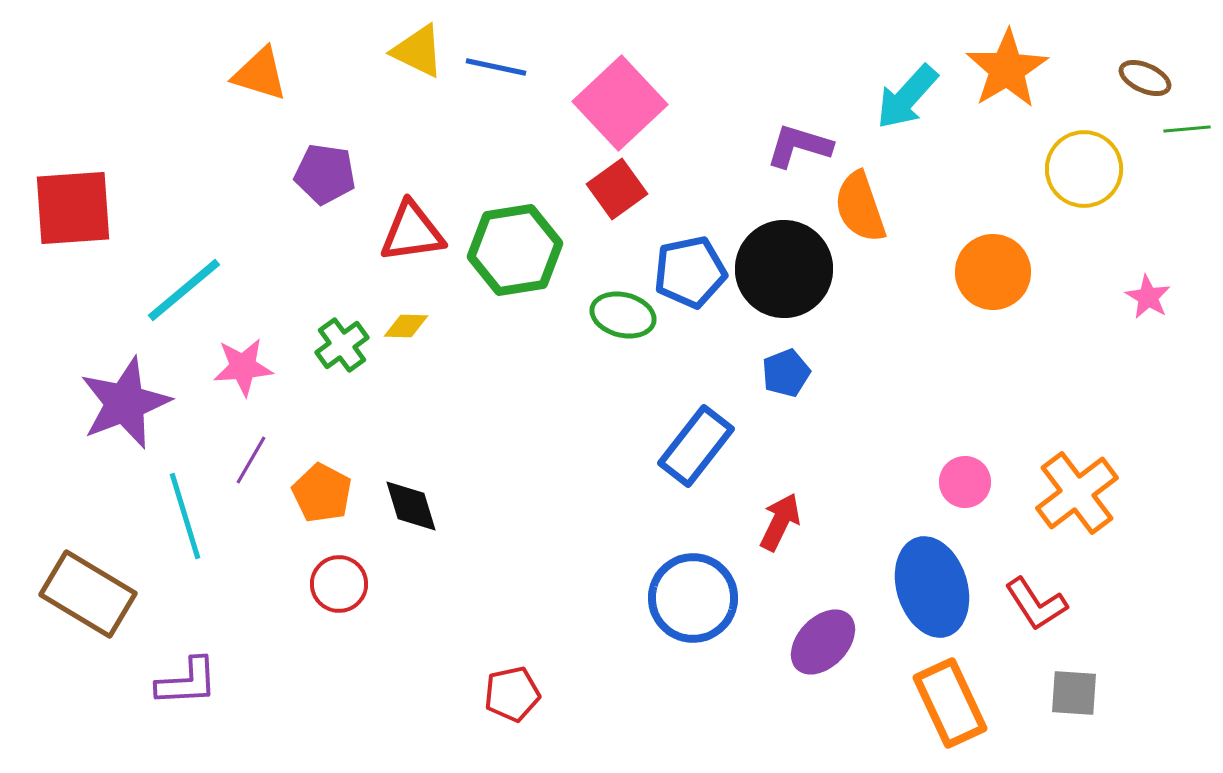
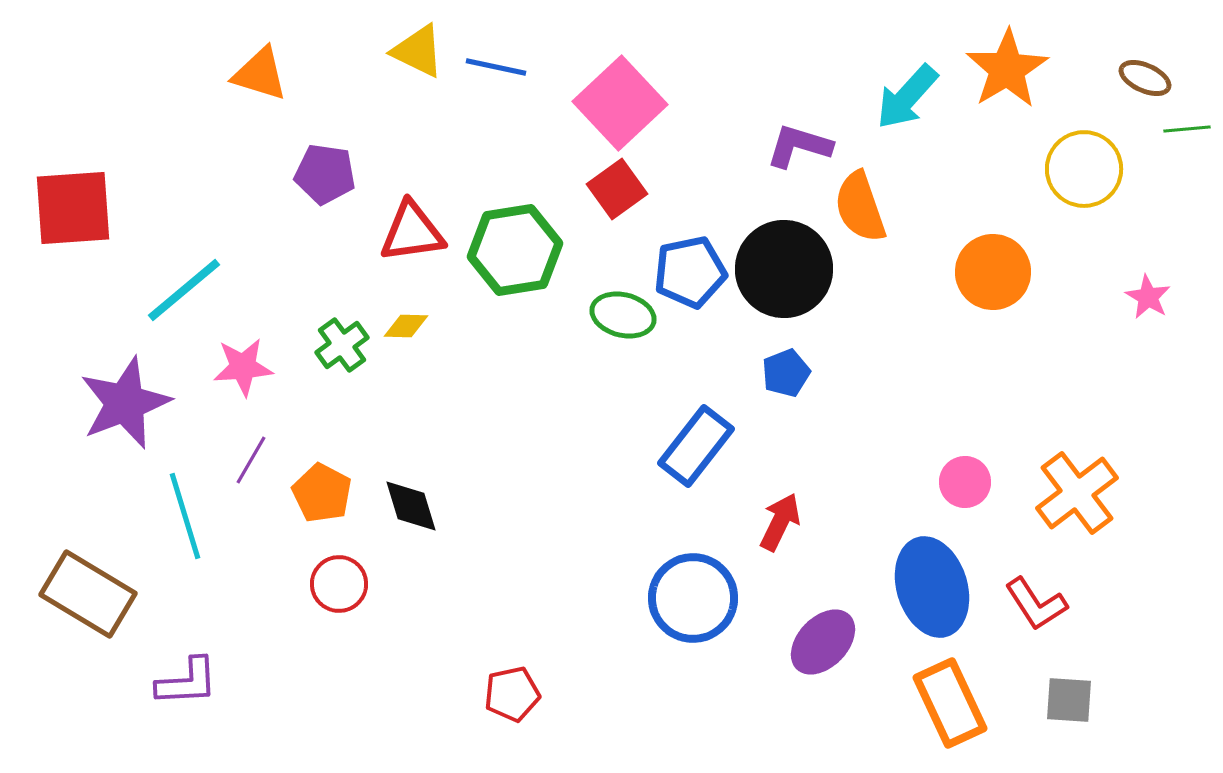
gray square at (1074, 693): moved 5 px left, 7 px down
